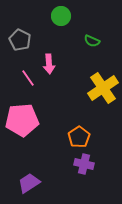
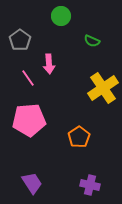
gray pentagon: rotated 10 degrees clockwise
pink pentagon: moved 7 px right
purple cross: moved 6 px right, 21 px down
purple trapezoid: moved 3 px right; rotated 90 degrees clockwise
